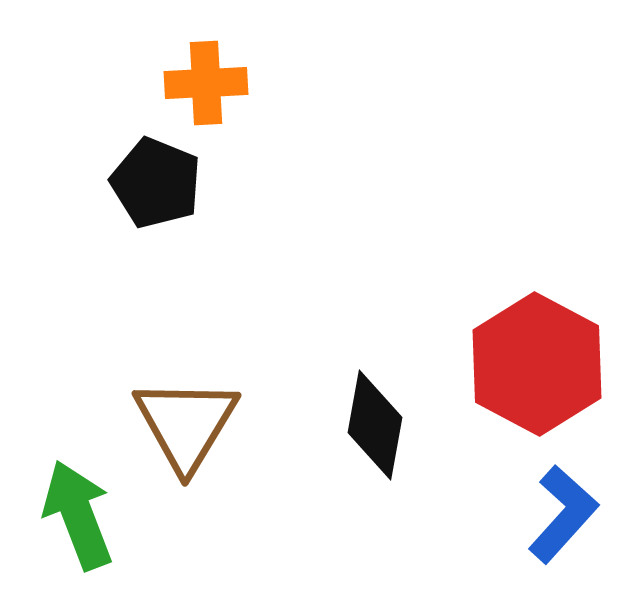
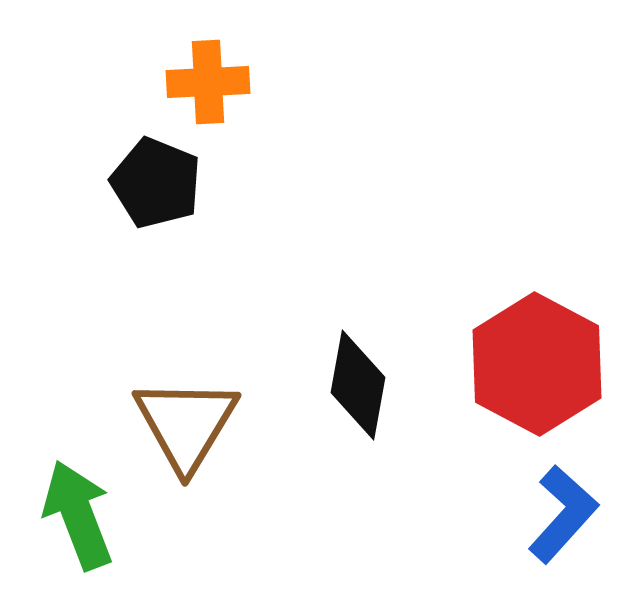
orange cross: moved 2 px right, 1 px up
black diamond: moved 17 px left, 40 px up
